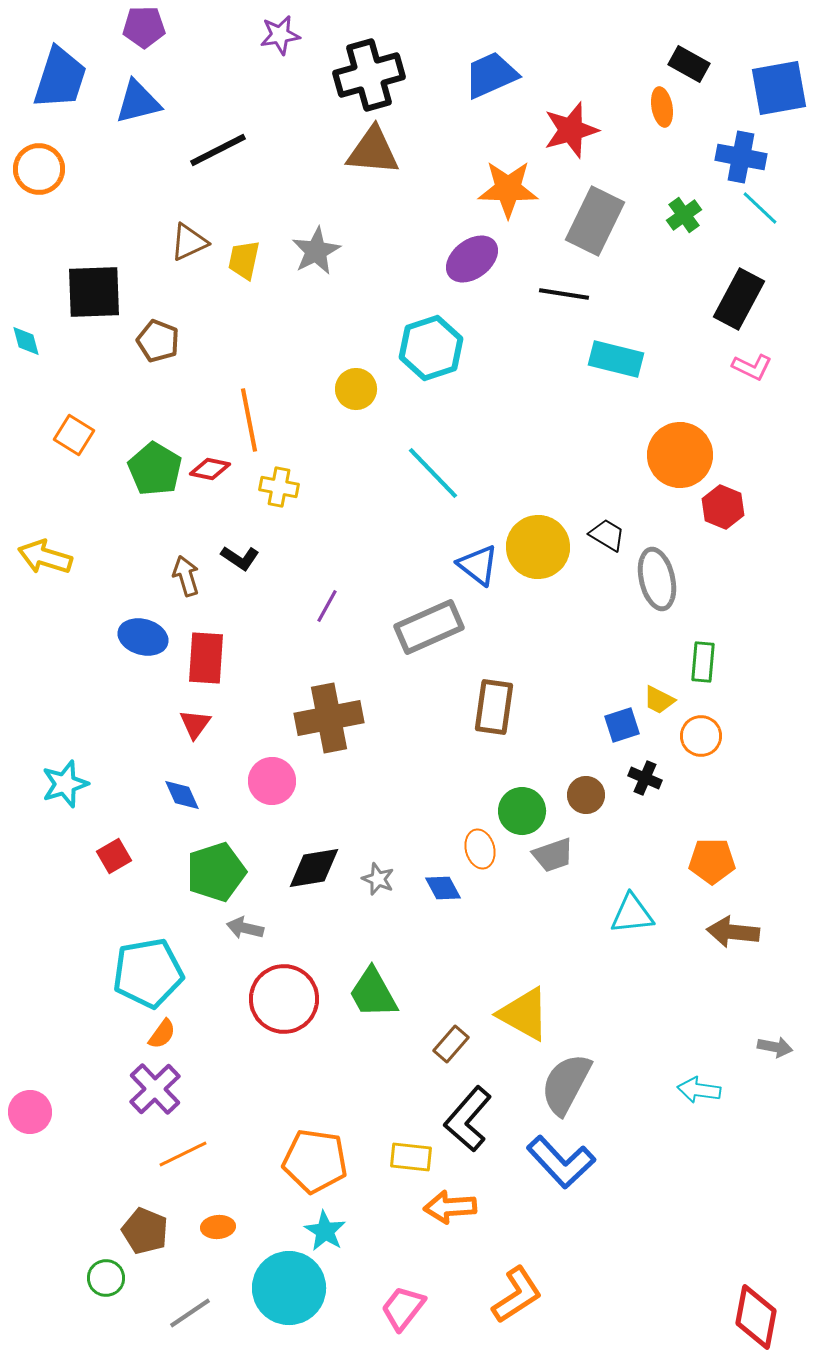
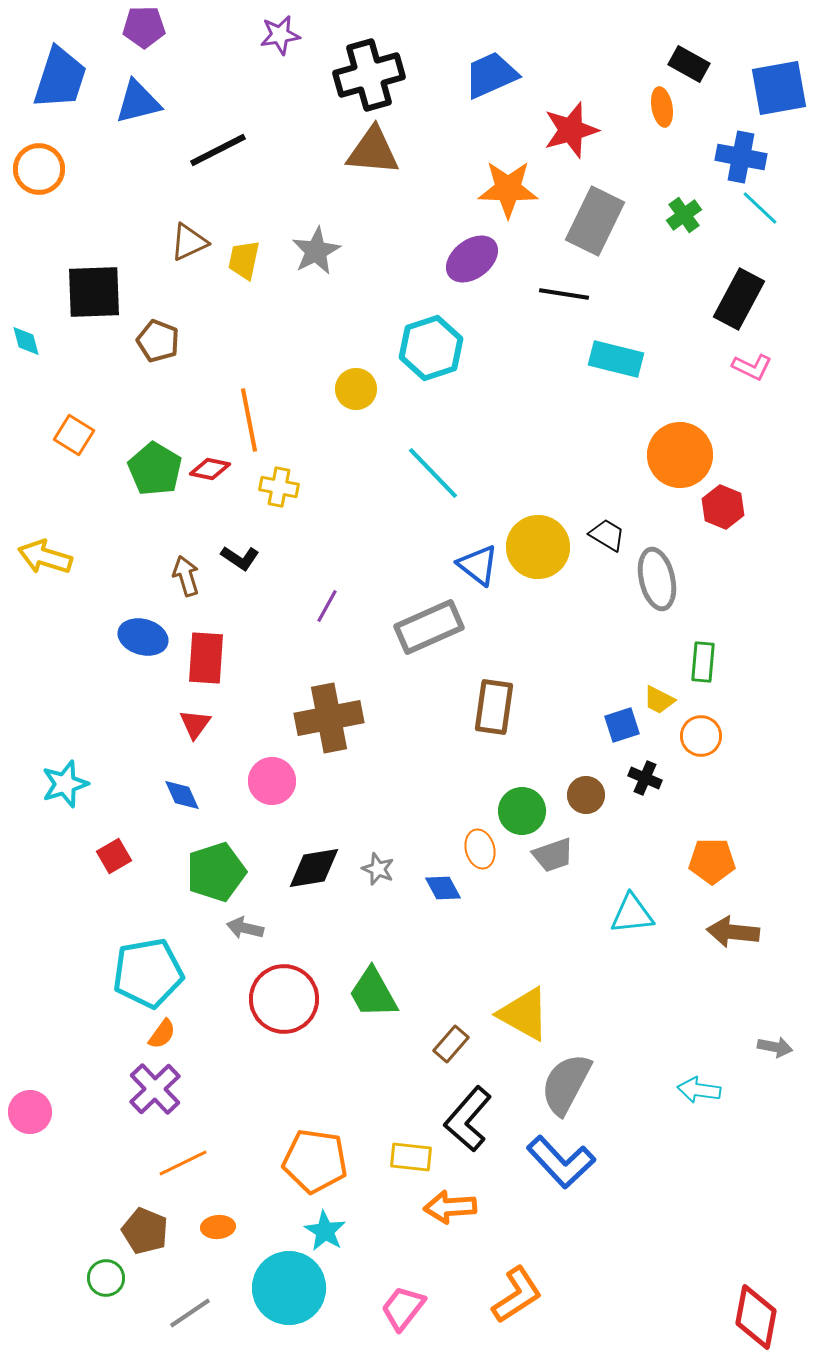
gray star at (378, 879): moved 10 px up
orange line at (183, 1154): moved 9 px down
